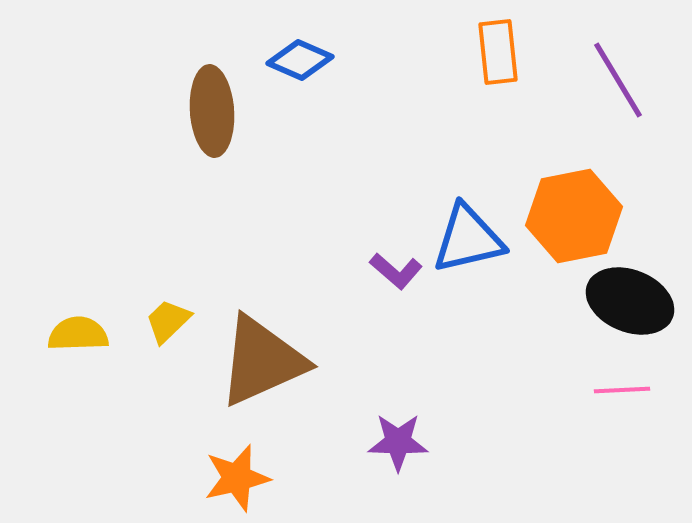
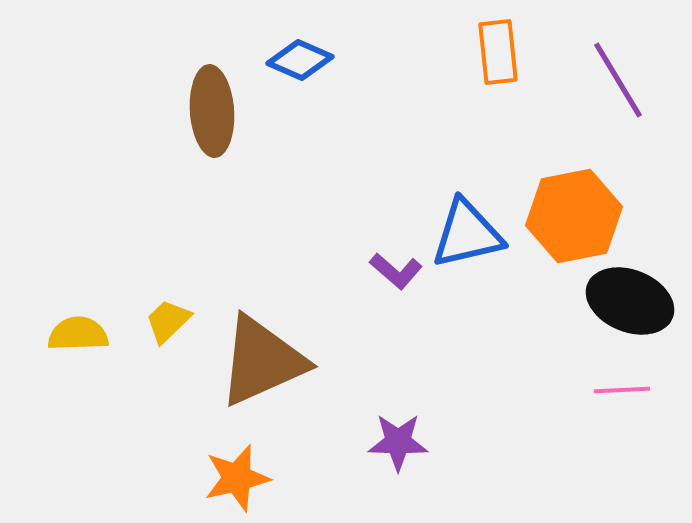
blue triangle: moved 1 px left, 5 px up
